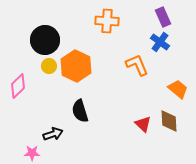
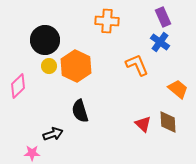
brown diamond: moved 1 px left, 1 px down
